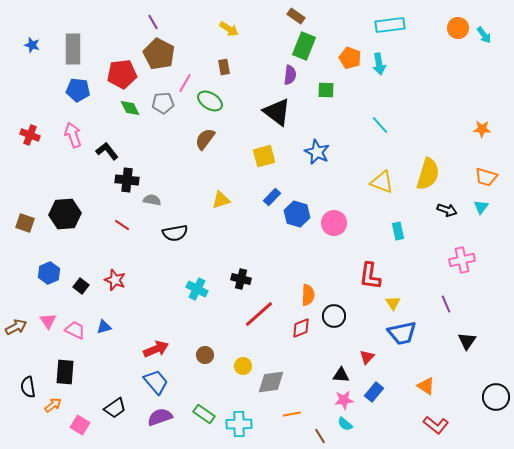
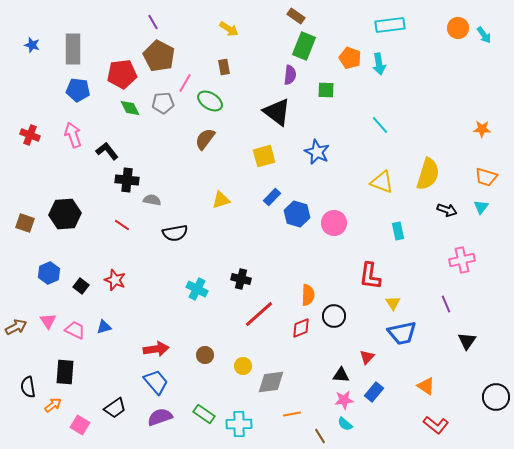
brown pentagon at (159, 54): moved 2 px down
red arrow at (156, 349): rotated 15 degrees clockwise
